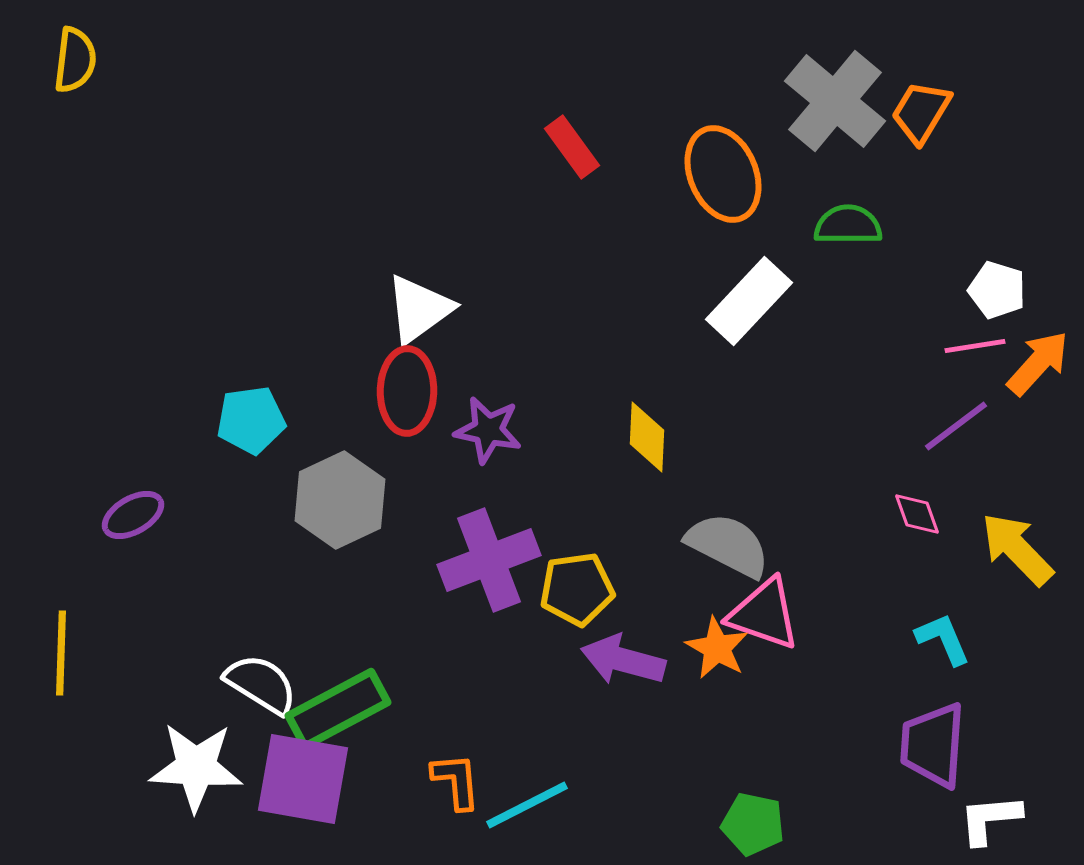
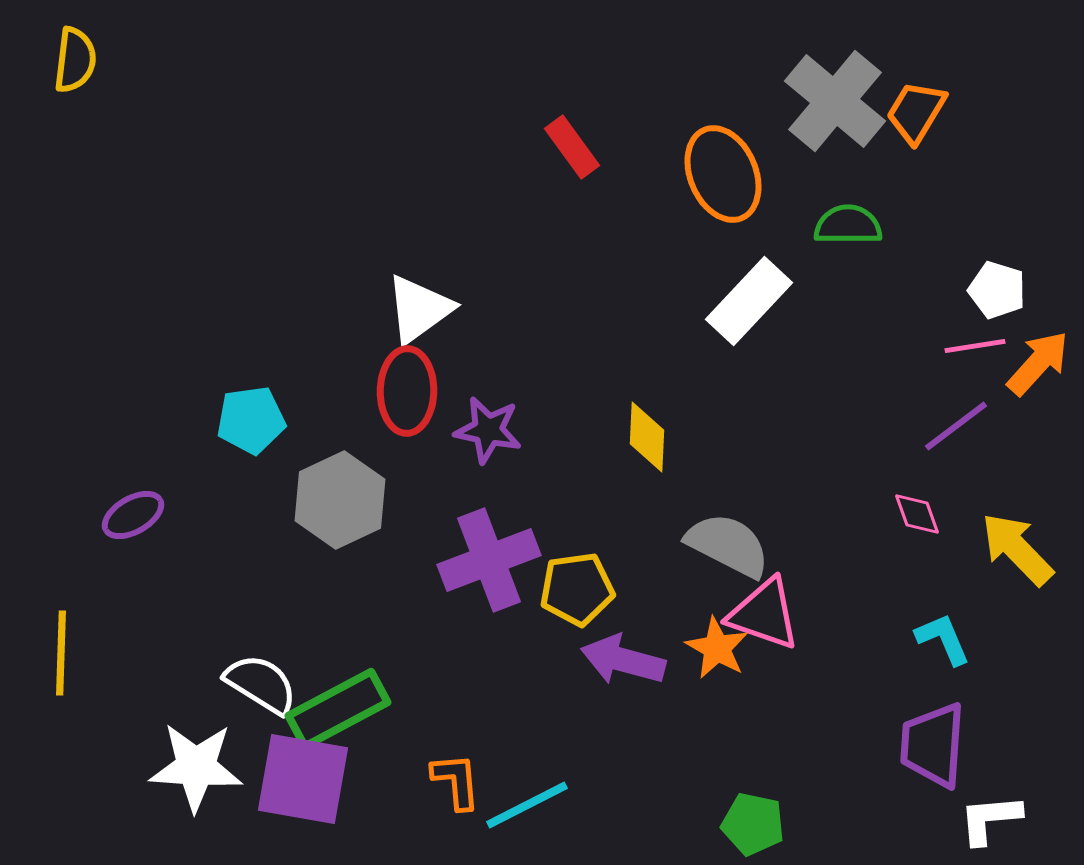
orange trapezoid: moved 5 px left
